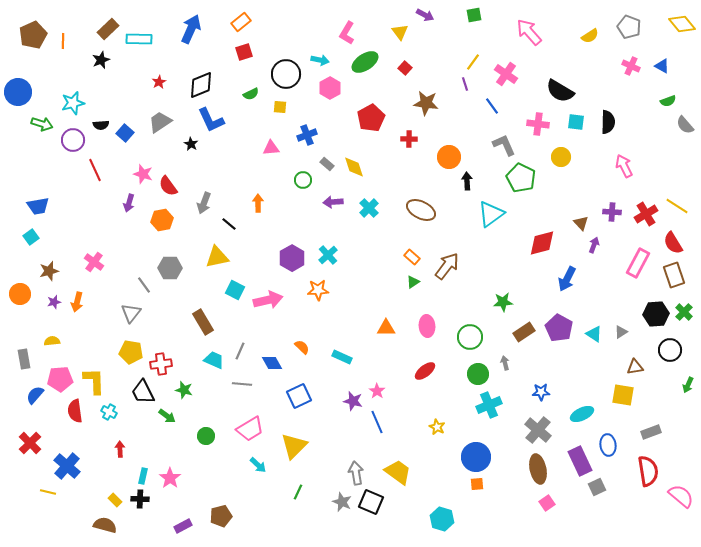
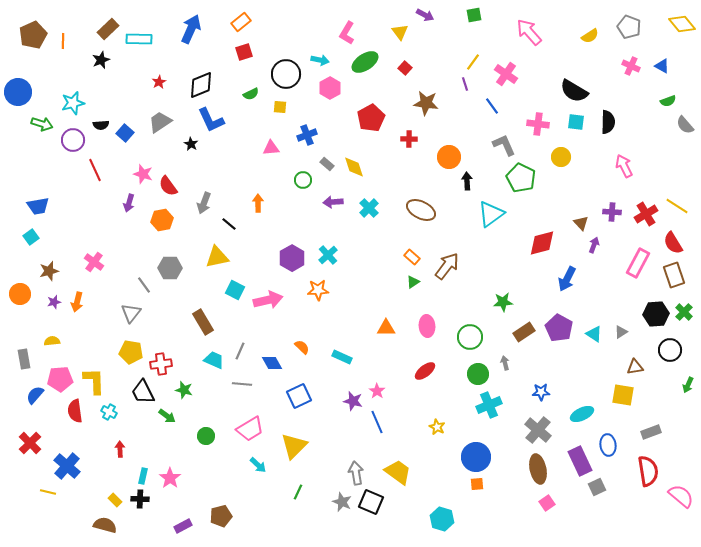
black semicircle at (560, 91): moved 14 px right
